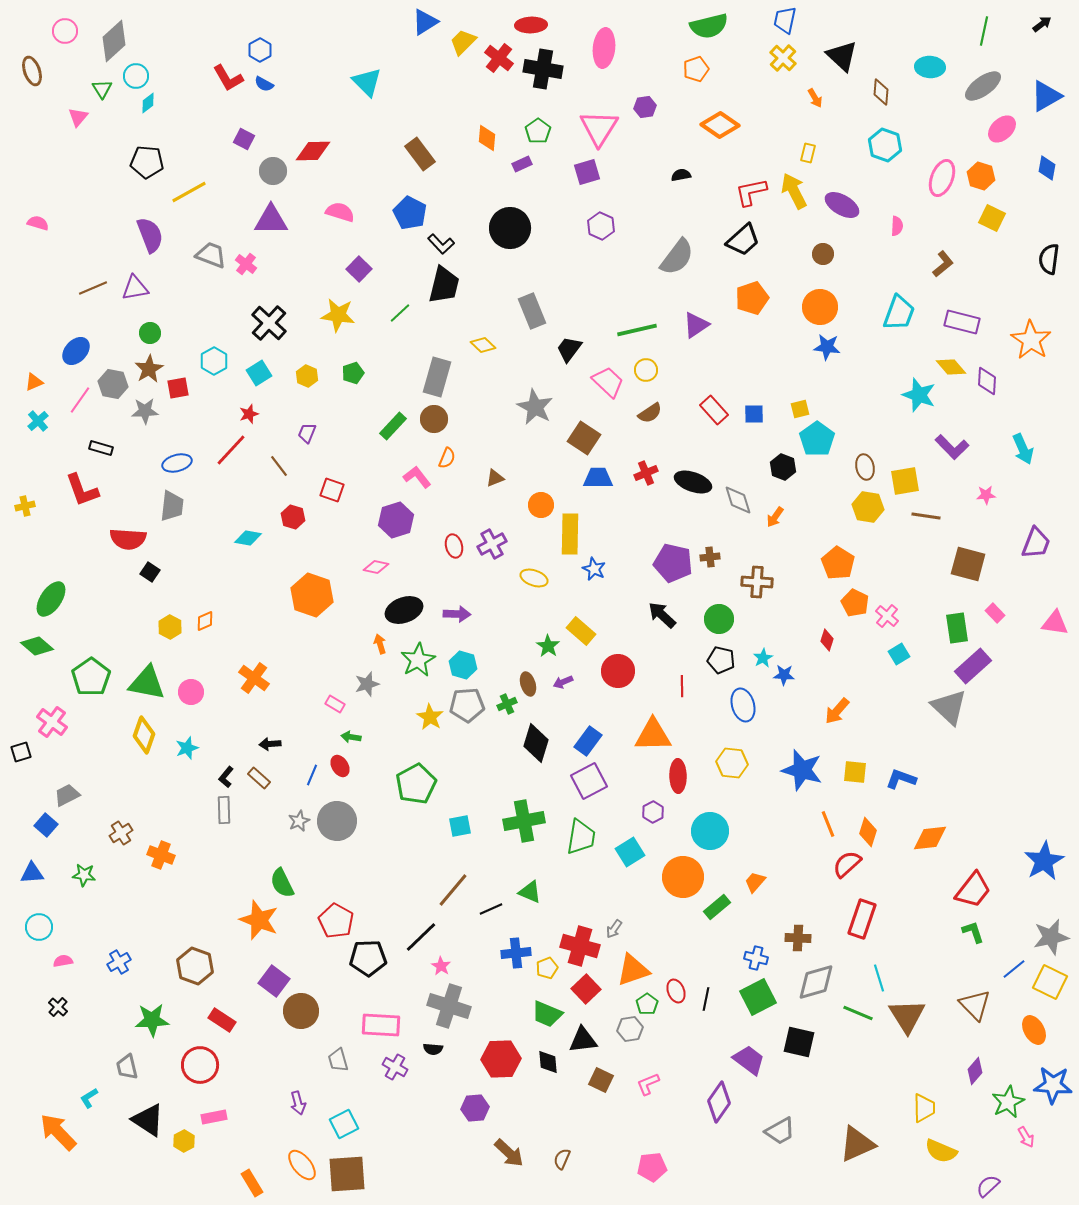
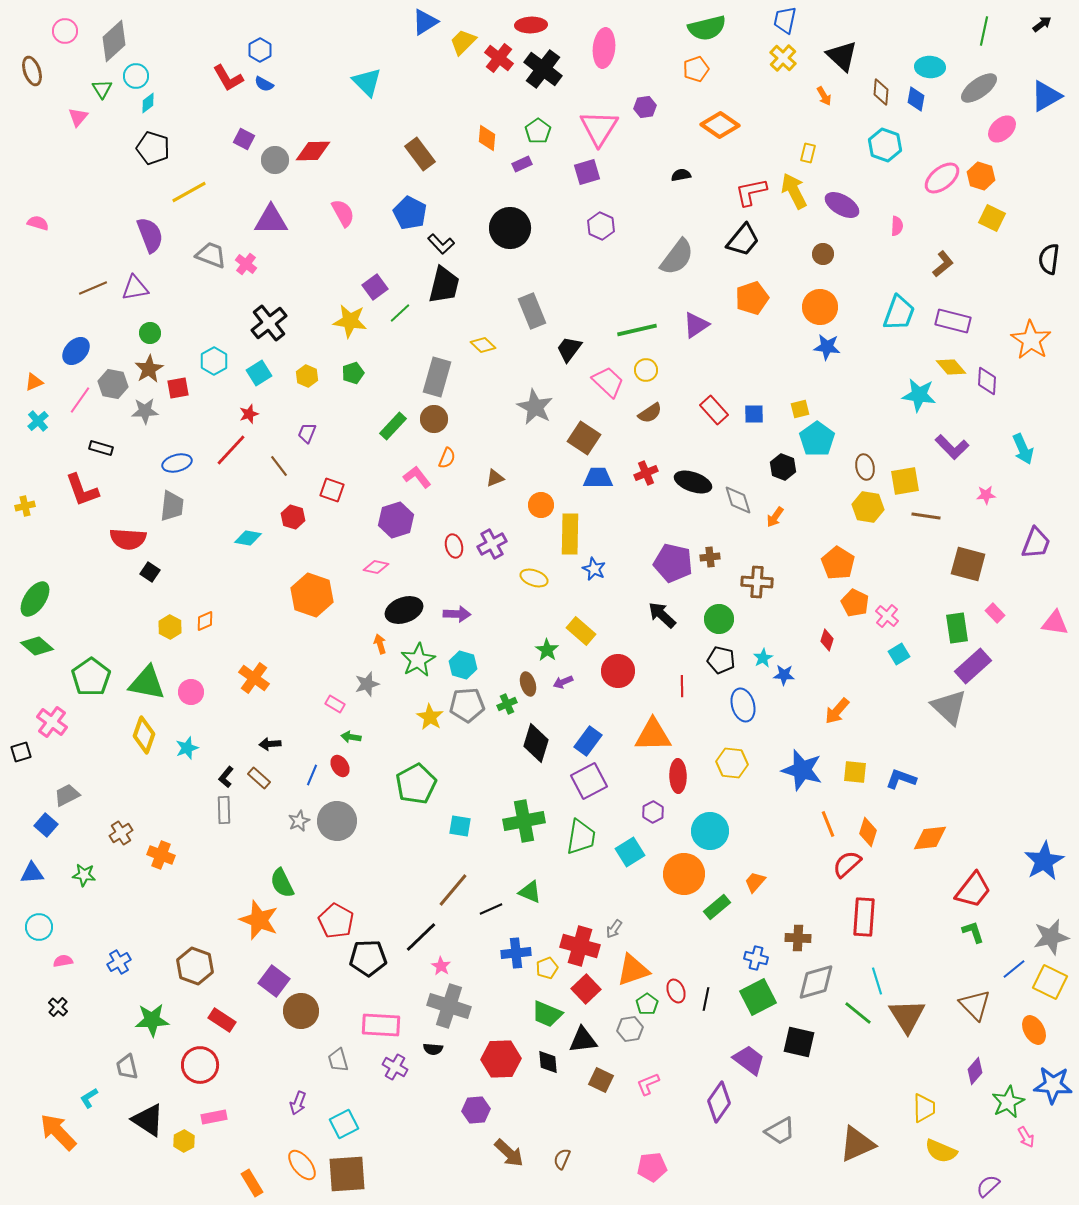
green semicircle at (709, 26): moved 2 px left, 2 px down
black cross at (543, 69): rotated 27 degrees clockwise
gray ellipse at (983, 86): moved 4 px left, 2 px down
orange arrow at (815, 98): moved 9 px right, 2 px up
black pentagon at (147, 162): moved 6 px right, 14 px up; rotated 12 degrees clockwise
blue diamond at (1047, 168): moved 131 px left, 69 px up
gray circle at (273, 171): moved 2 px right, 11 px up
pink ellipse at (942, 178): rotated 30 degrees clockwise
pink semicircle at (340, 212): moved 3 px right, 1 px down; rotated 44 degrees clockwise
black trapezoid at (743, 240): rotated 9 degrees counterclockwise
purple square at (359, 269): moved 16 px right, 18 px down; rotated 10 degrees clockwise
yellow star at (338, 315): moved 12 px right, 6 px down
purple rectangle at (962, 322): moved 9 px left, 1 px up
black cross at (269, 323): rotated 9 degrees clockwise
cyan star at (919, 395): rotated 12 degrees counterclockwise
green ellipse at (51, 599): moved 16 px left
green star at (548, 646): moved 1 px left, 4 px down
cyan square at (460, 826): rotated 20 degrees clockwise
orange circle at (683, 877): moved 1 px right, 3 px up
red rectangle at (862, 919): moved 2 px right, 2 px up; rotated 15 degrees counterclockwise
cyan line at (879, 978): moved 2 px left, 3 px down
green line at (858, 1013): rotated 16 degrees clockwise
purple arrow at (298, 1103): rotated 35 degrees clockwise
purple hexagon at (475, 1108): moved 1 px right, 2 px down
